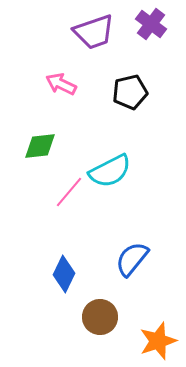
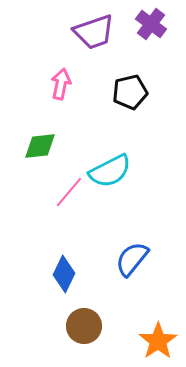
pink arrow: rotated 76 degrees clockwise
brown circle: moved 16 px left, 9 px down
orange star: rotated 15 degrees counterclockwise
